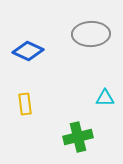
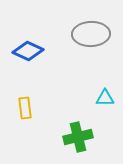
yellow rectangle: moved 4 px down
